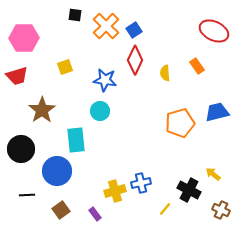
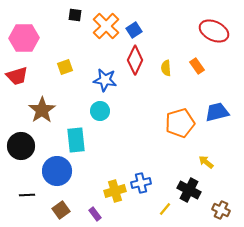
yellow semicircle: moved 1 px right, 5 px up
black circle: moved 3 px up
yellow arrow: moved 7 px left, 12 px up
